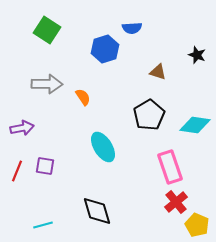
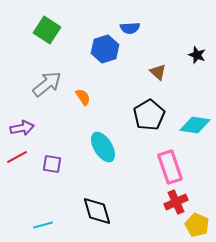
blue semicircle: moved 2 px left
brown triangle: rotated 24 degrees clockwise
gray arrow: rotated 40 degrees counterclockwise
purple square: moved 7 px right, 2 px up
red line: moved 14 px up; rotated 40 degrees clockwise
red cross: rotated 15 degrees clockwise
